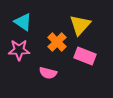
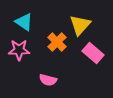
cyan triangle: moved 1 px right
pink rectangle: moved 8 px right, 3 px up; rotated 20 degrees clockwise
pink semicircle: moved 7 px down
